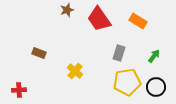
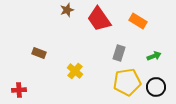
green arrow: rotated 32 degrees clockwise
